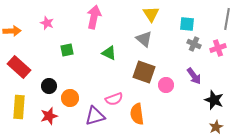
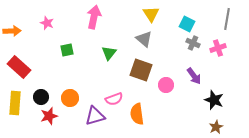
cyan square: rotated 21 degrees clockwise
gray cross: moved 1 px left, 1 px up
green triangle: rotated 42 degrees clockwise
brown square: moved 3 px left, 2 px up
black circle: moved 8 px left, 11 px down
yellow rectangle: moved 4 px left, 4 px up
